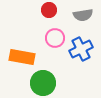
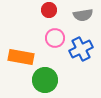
orange rectangle: moved 1 px left
green circle: moved 2 px right, 3 px up
